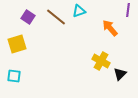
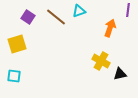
orange arrow: rotated 60 degrees clockwise
black triangle: rotated 32 degrees clockwise
